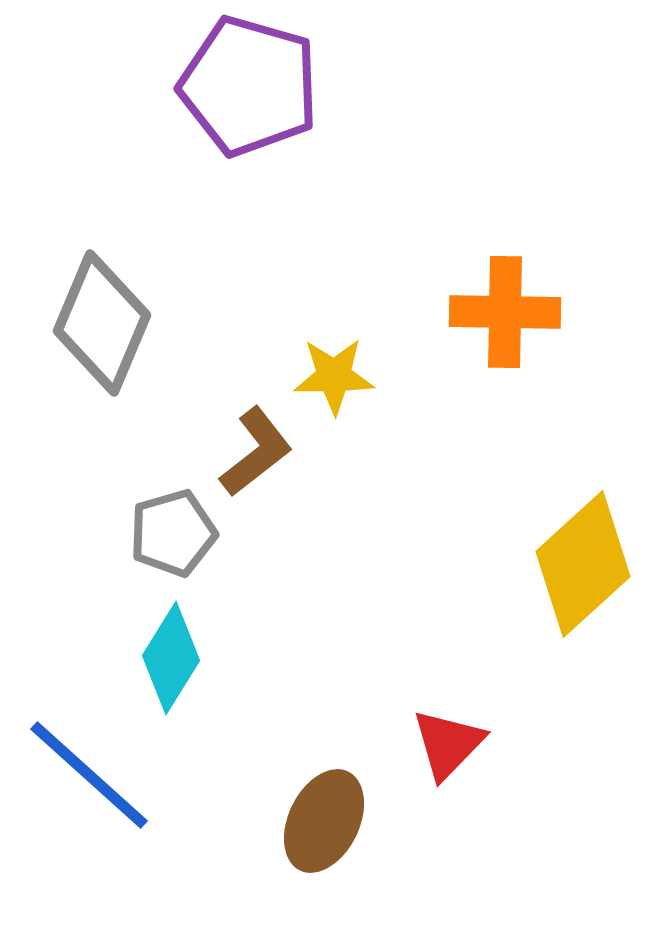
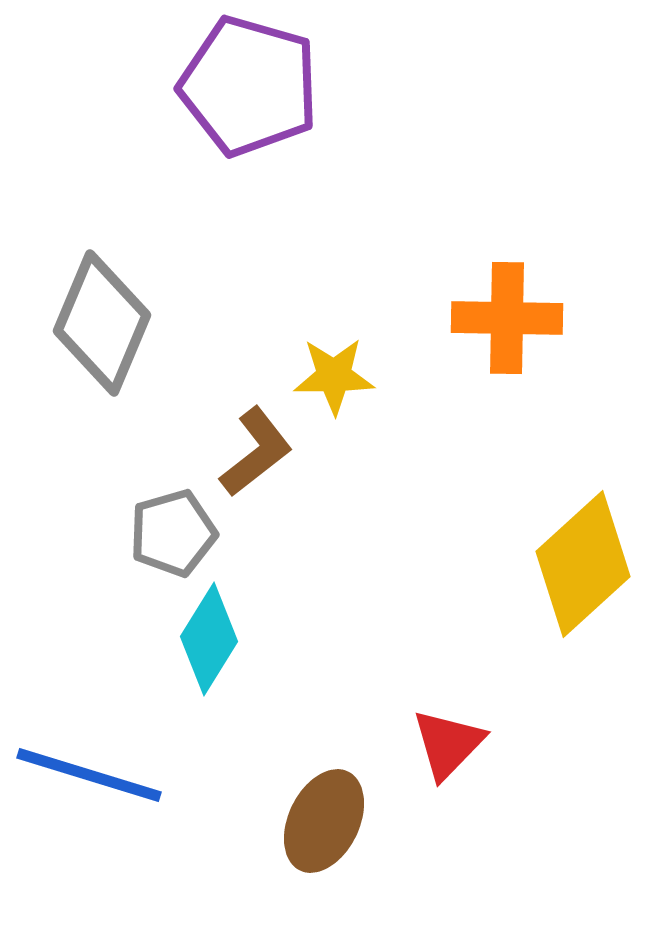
orange cross: moved 2 px right, 6 px down
cyan diamond: moved 38 px right, 19 px up
blue line: rotated 25 degrees counterclockwise
